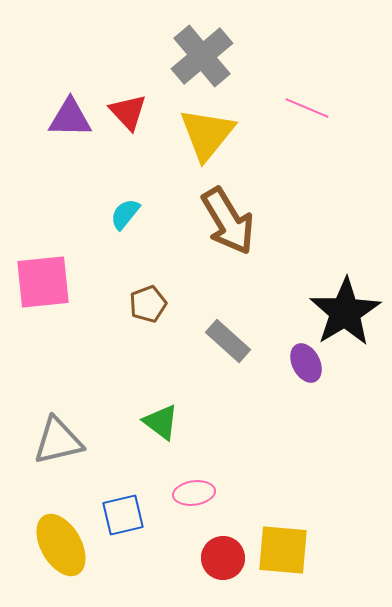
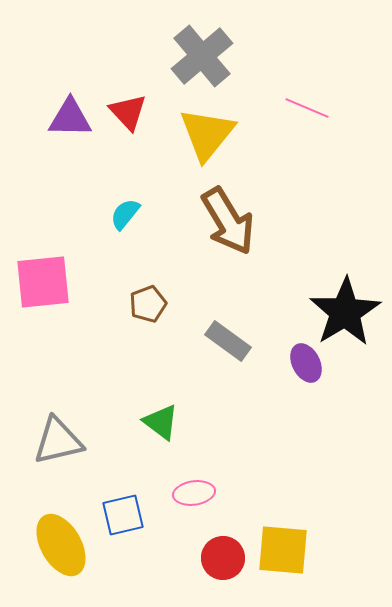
gray rectangle: rotated 6 degrees counterclockwise
